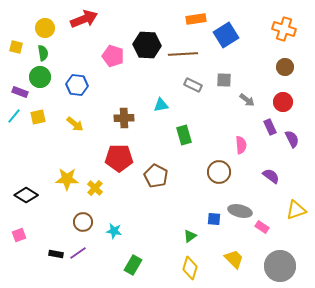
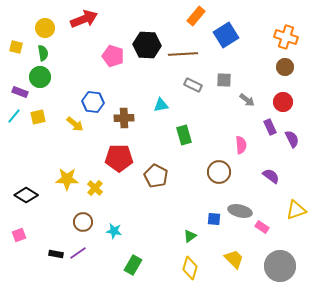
orange rectangle at (196, 19): moved 3 px up; rotated 42 degrees counterclockwise
orange cross at (284, 29): moved 2 px right, 8 px down
blue hexagon at (77, 85): moved 16 px right, 17 px down
